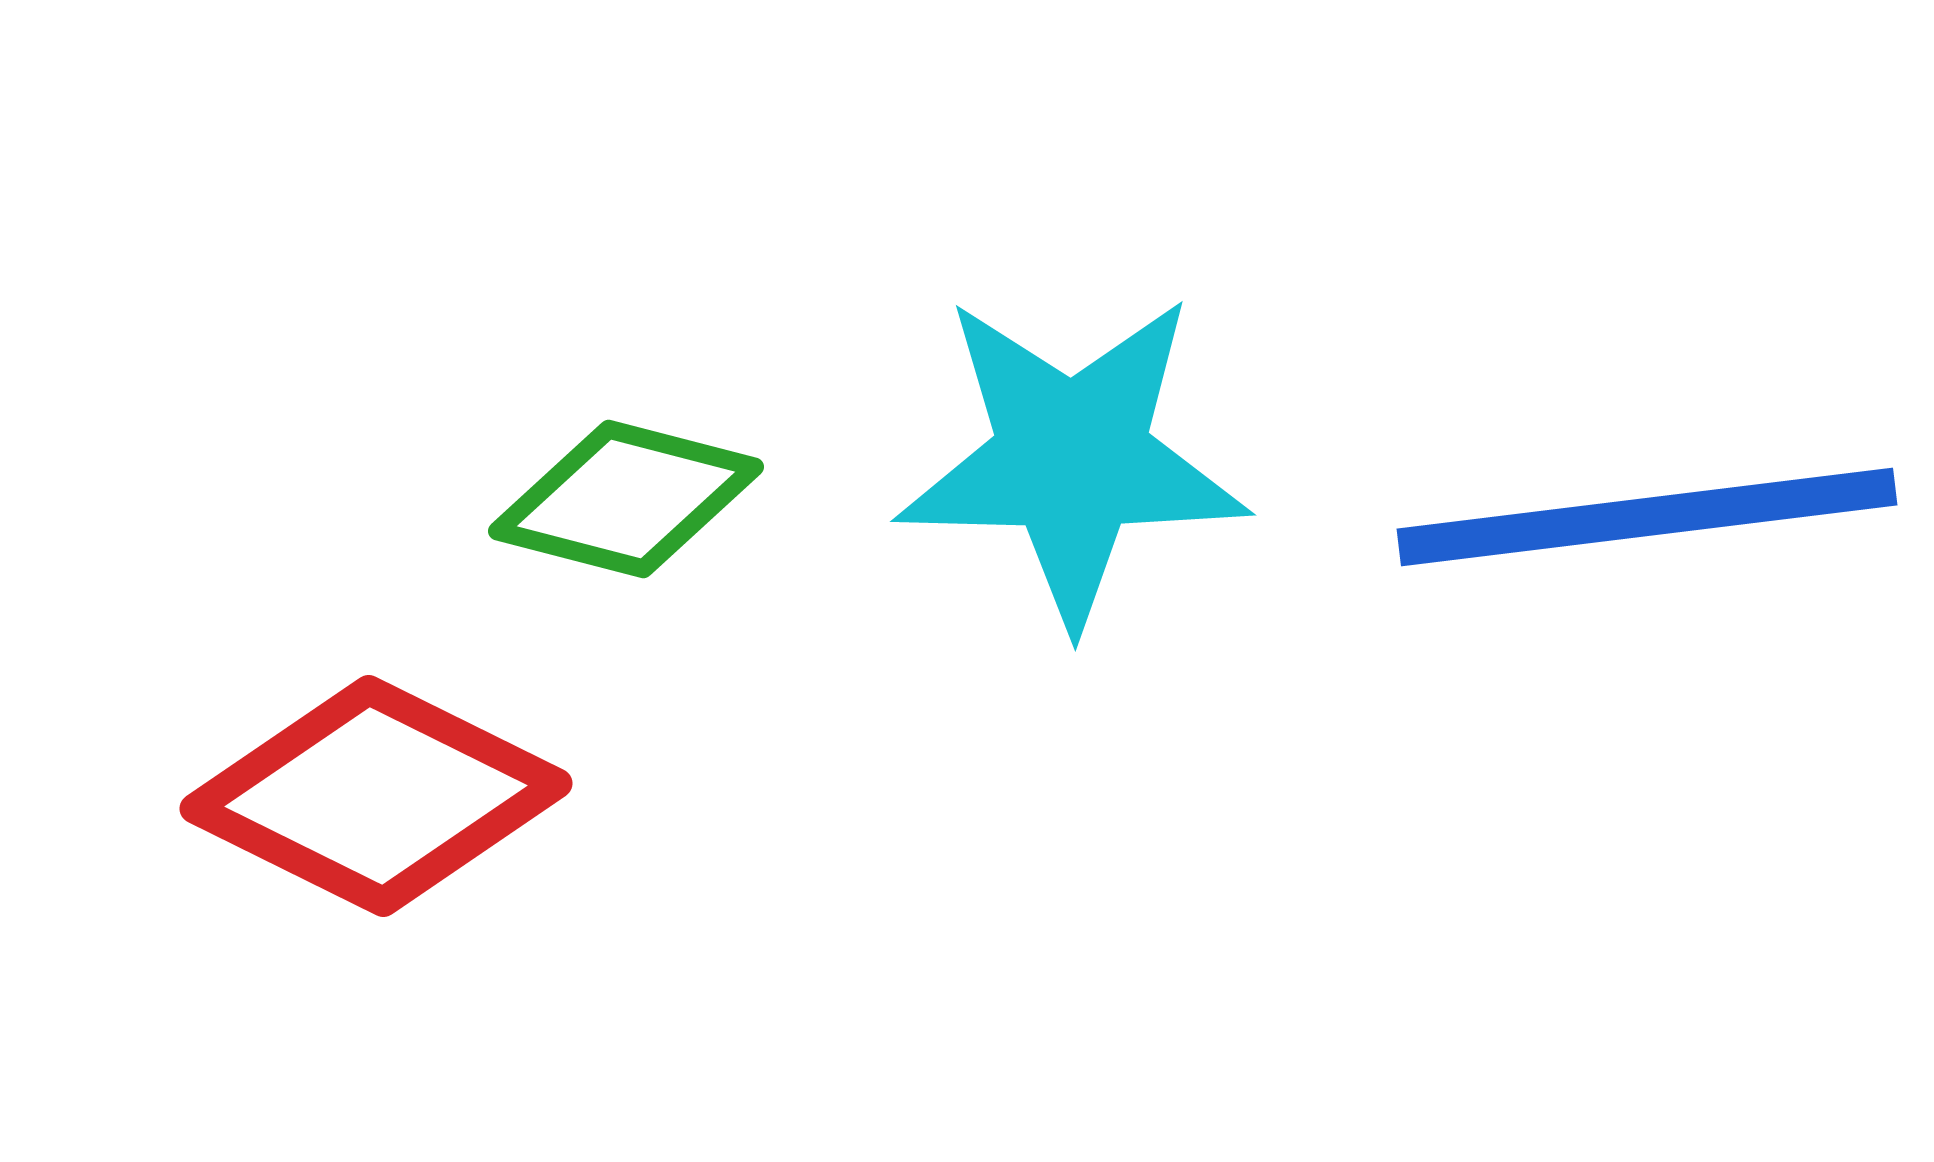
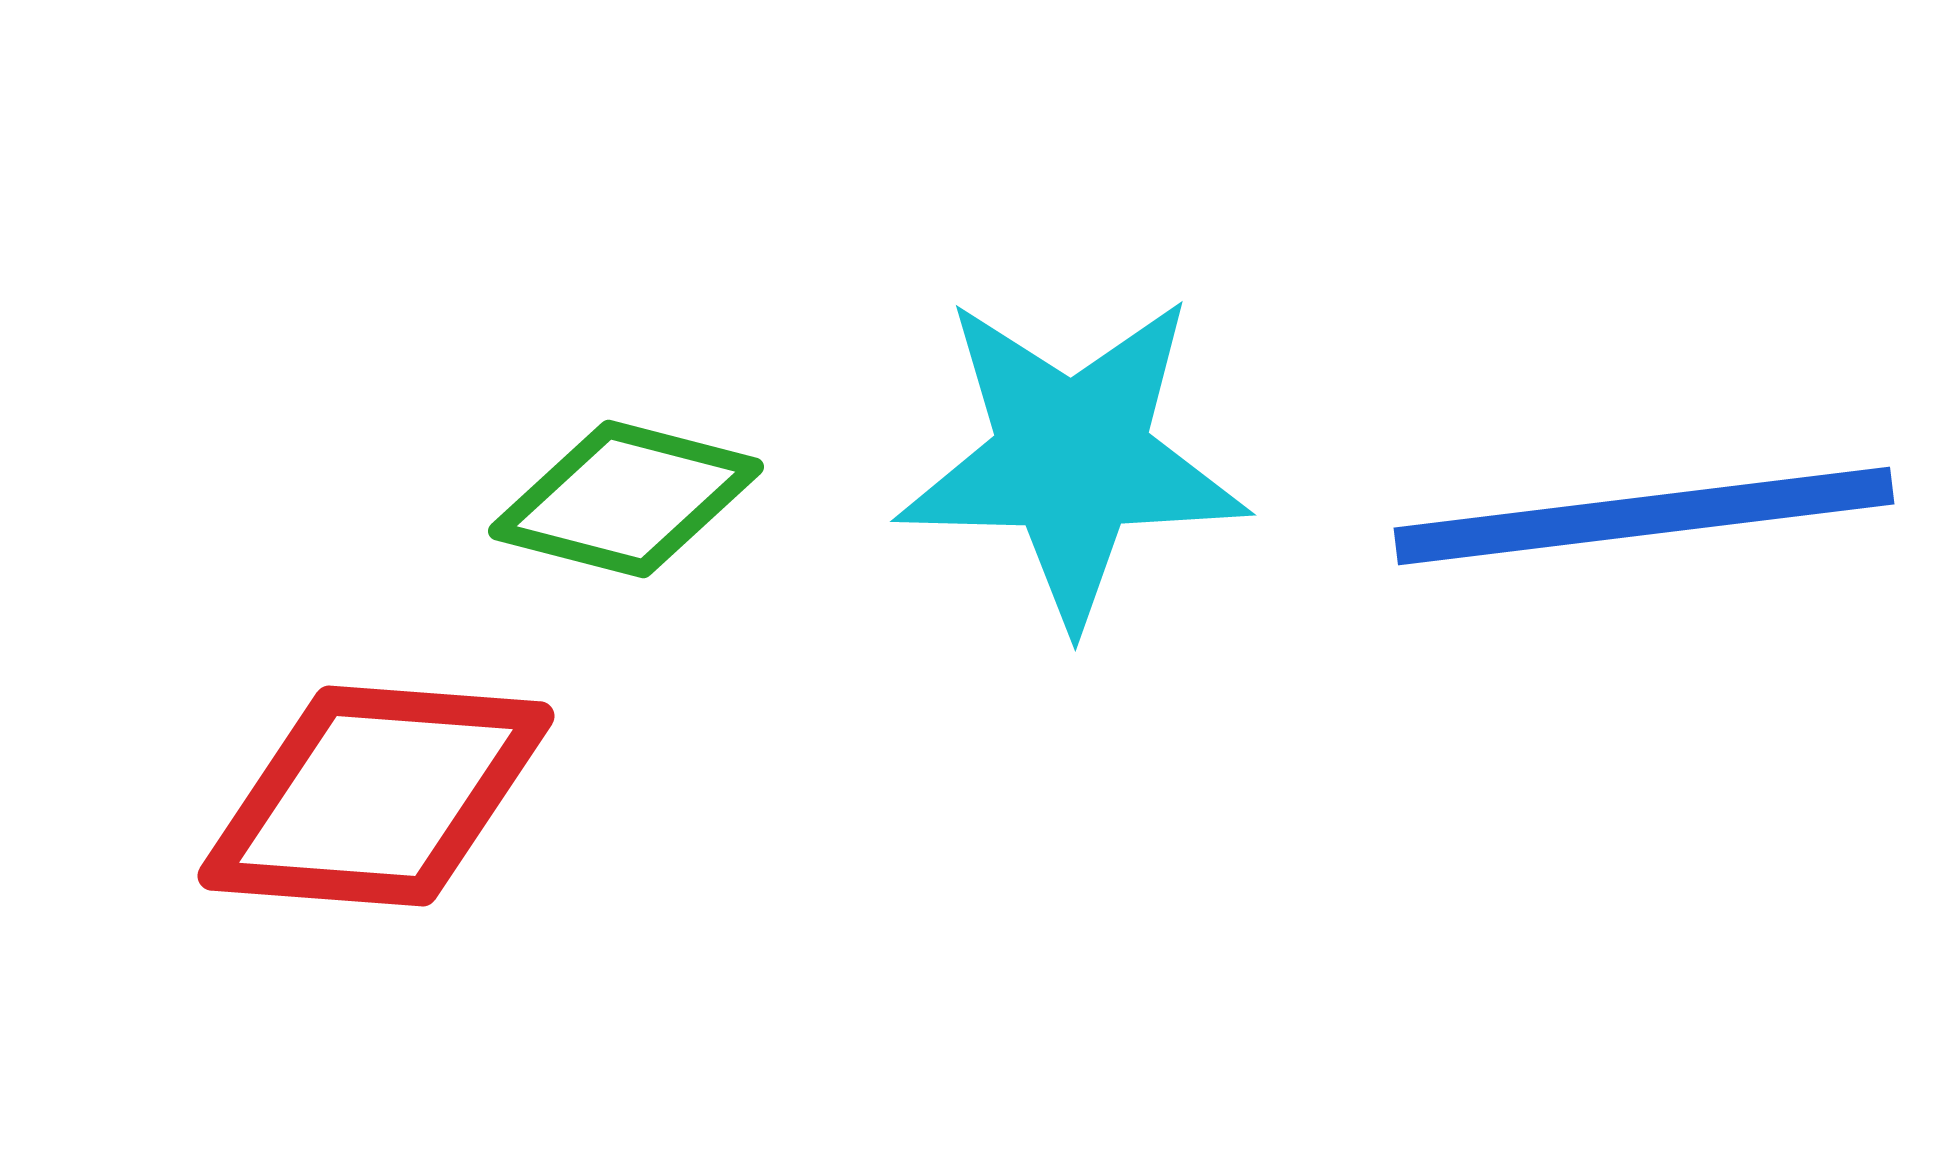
blue line: moved 3 px left, 1 px up
red diamond: rotated 22 degrees counterclockwise
